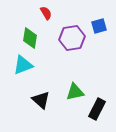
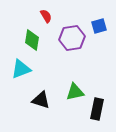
red semicircle: moved 3 px down
green diamond: moved 2 px right, 2 px down
cyan triangle: moved 2 px left, 4 px down
black triangle: rotated 24 degrees counterclockwise
black rectangle: rotated 15 degrees counterclockwise
